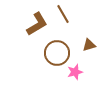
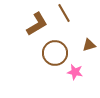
brown line: moved 1 px right, 1 px up
brown circle: moved 2 px left
pink star: rotated 28 degrees clockwise
